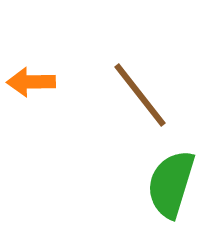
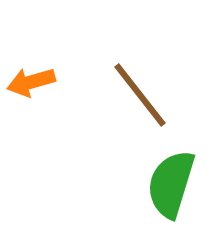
orange arrow: rotated 15 degrees counterclockwise
